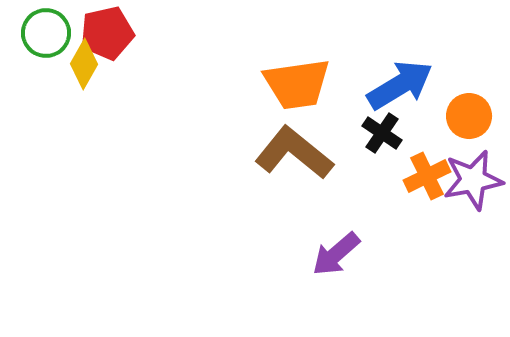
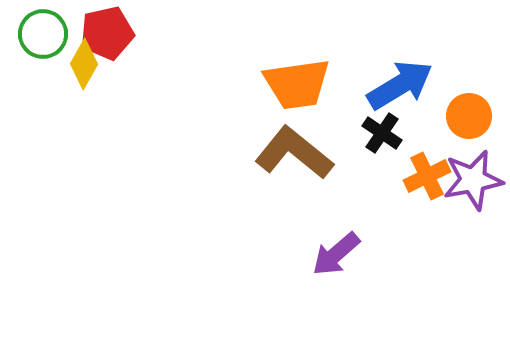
green circle: moved 3 px left, 1 px down
